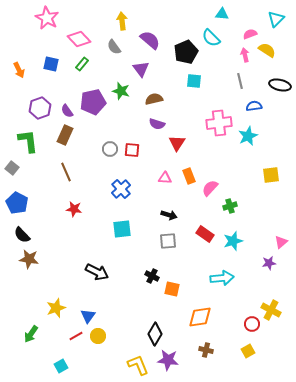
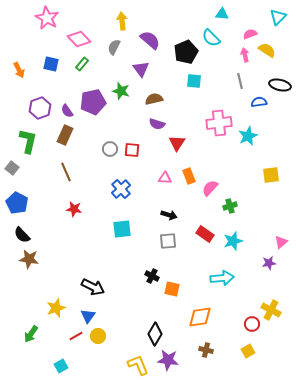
cyan triangle at (276, 19): moved 2 px right, 2 px up
gray semicircle at (114, 47): rotated 63 degrees clockwise
blue semicircle at (254, 106): moved 5 px right, 4 px up
green L-shape at (28, 141): rotated 20 degrees clockwise
black arrow at (97, 272): moved 4 px left, 15 px down
